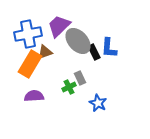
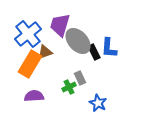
purple trapezoid: moved 1 px right, 1 px up; rotated 30 degrees counterclockwise
blue cross: rotated 28 degrees counterclockwise
